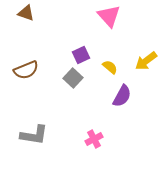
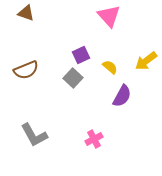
gray L-shape: rotated 52 degrees clockwise
